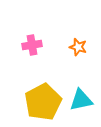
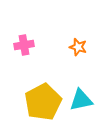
pink cross: moved 8 px left
